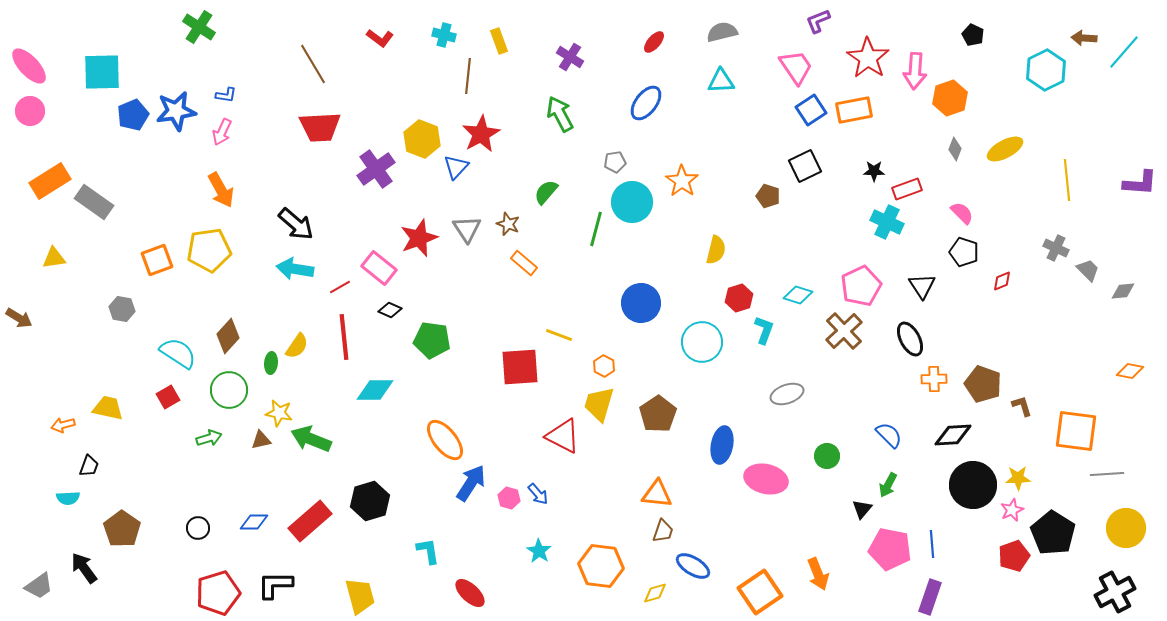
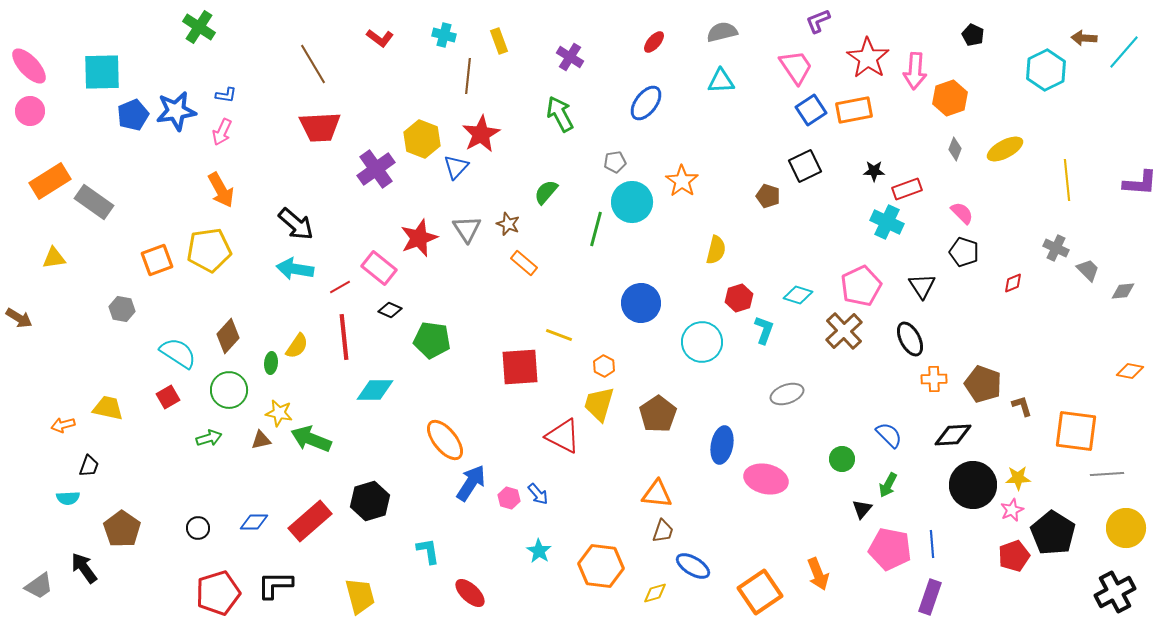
red diamond at (1002, 281): moved 11 px right, 2 px down
green circle at (827, 456): moved 15 px right, 3 px down
